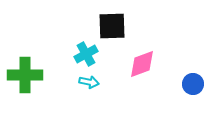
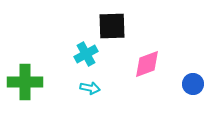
pink diamond: moved 5 px right
green cross: moved 7 px down
cyan arrow: moved 1 px right, 6 px down
